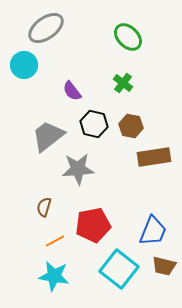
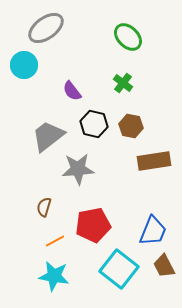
brown rectangle: moved 4 px down
brown trapezoid: rotated 50 degrees clockwise
